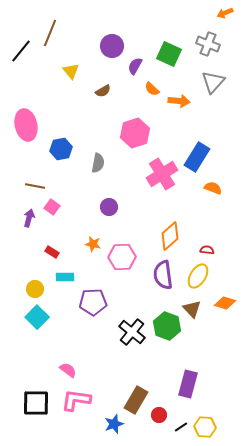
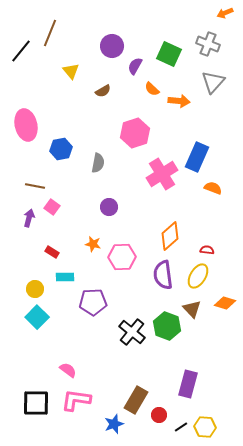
blue rectangle at (197, 157): rotated 8 degrees counterclockwise
